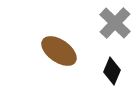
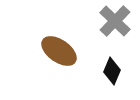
gray cross: moved 2 px up
